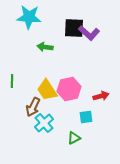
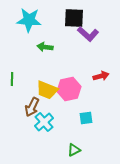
cyan star: moved 3 px down
black square: moved 10 px up
purple L-shape: moved 1 px left, 1 px down
green line: moved 2 px up
yellow trapezoid: rotated 35 degrees counterclockwise
red arrow: moved 20 px up
brown arrow: moved 1 px left
cyan square: moved 1 px down
cyan cross: moved 1 px up
green triangle: moved 12 px down
